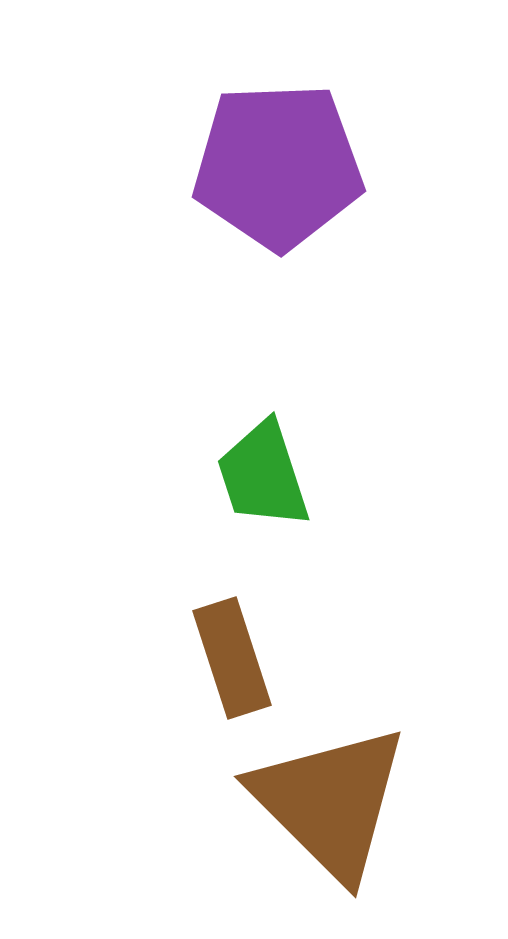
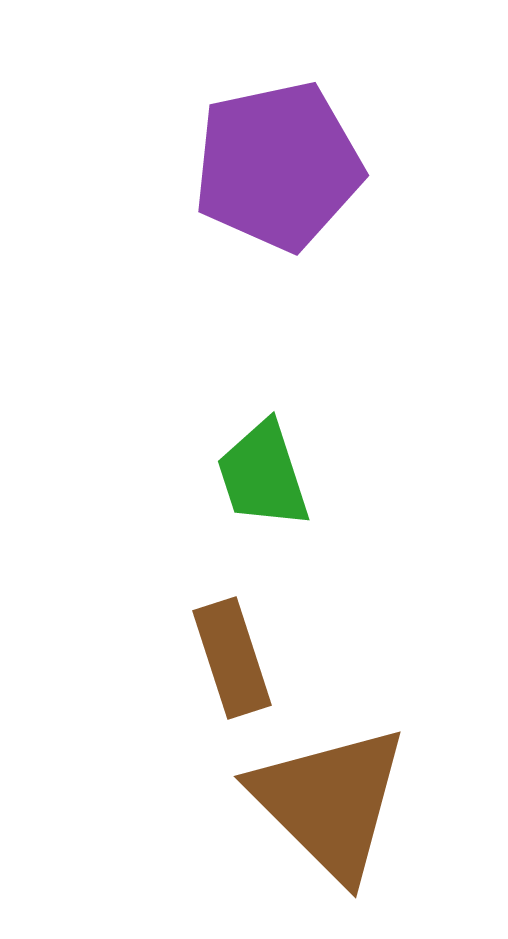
purple pentagon: rotated 10 degrees counterclockwise
